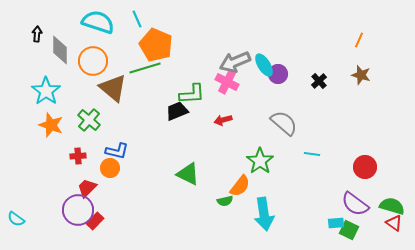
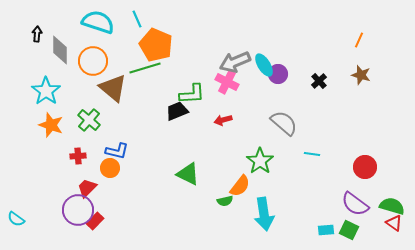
cyan rectangle at (336, 223): moved 10 px left, 7 px down
